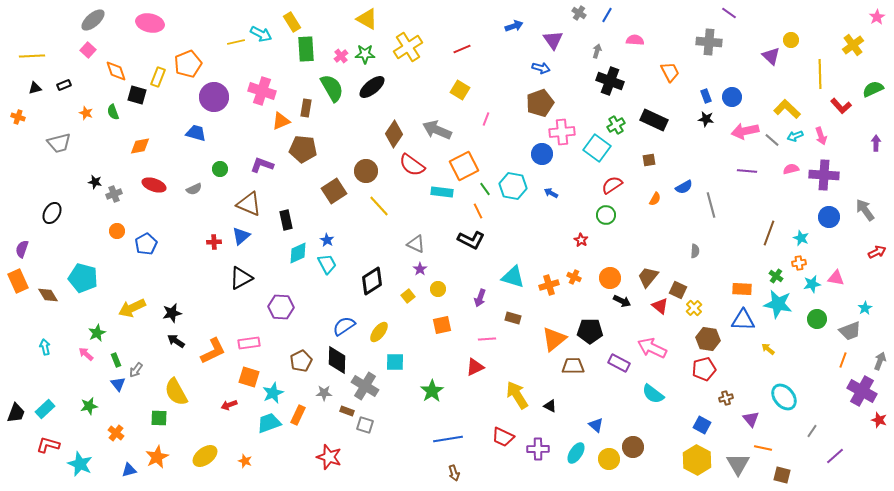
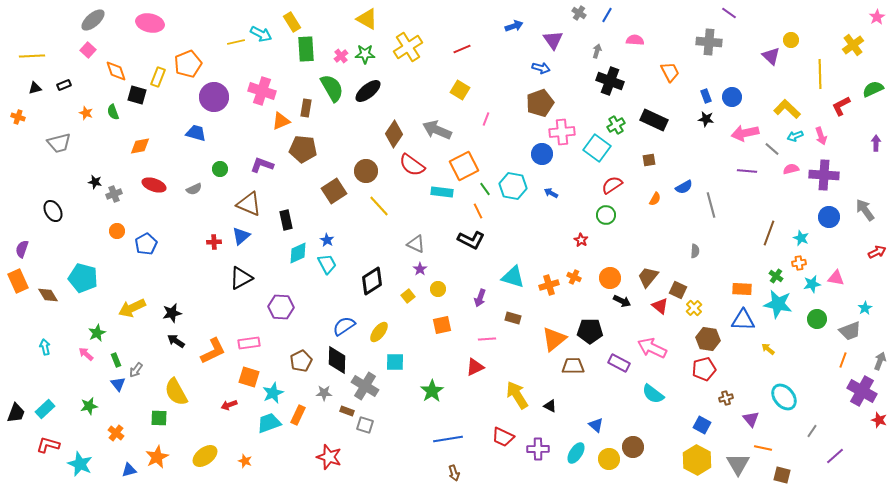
black ellipse at (372, 87): moved 4 px left, 4 px down
red L-shape at (841, 106): rotated 105 degrees clockwise
pink arrow at (745, 131): moved 2 px down
gray line at (772, 140): moved 9 px down
black ellipse at (52, 213): moved 1 px right, 2 px up; rotated 60 degrees counterclockwise
